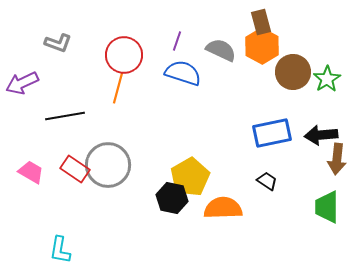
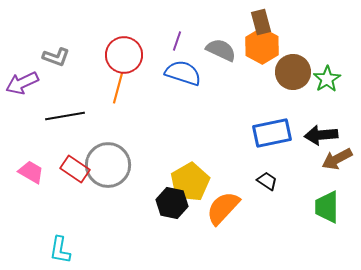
gray L-shape: moved 2 px left, 14 px down
brown arrow: rotated 56 degrees clockwise
yellow pentagon: moved 5 px down
black hexagon: moved 5 px down
orange semicircle: rotated 45 degrees counterclockwise
